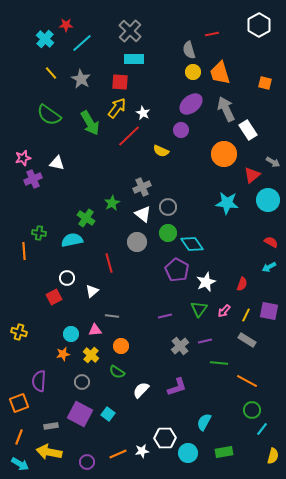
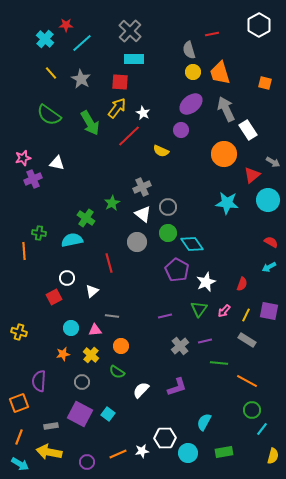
cyan circle at (71, 334): moved 6 px up
